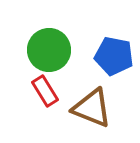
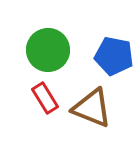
green circle: moved 1 px left
red rectangle: moved 7 px down
